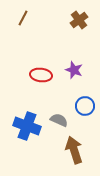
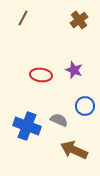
brown arrow: rotated 48 degrees counterclockwise
